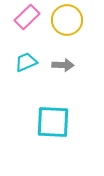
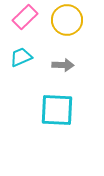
pink rectangle: moved 2 px left
cyan trapezoid: moved 5 px left, 5 px up
cyan square: moved 4 px right, 12 px up
